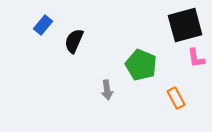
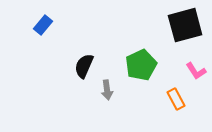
black semicircle: moved 10 px right, 25 px down
pink L-shape: moved 13 px down; rotated 25 degrees counterclockwise
green pentagon: rotated 24 degrees clockwise
orange rectangle: moved 1 px down
